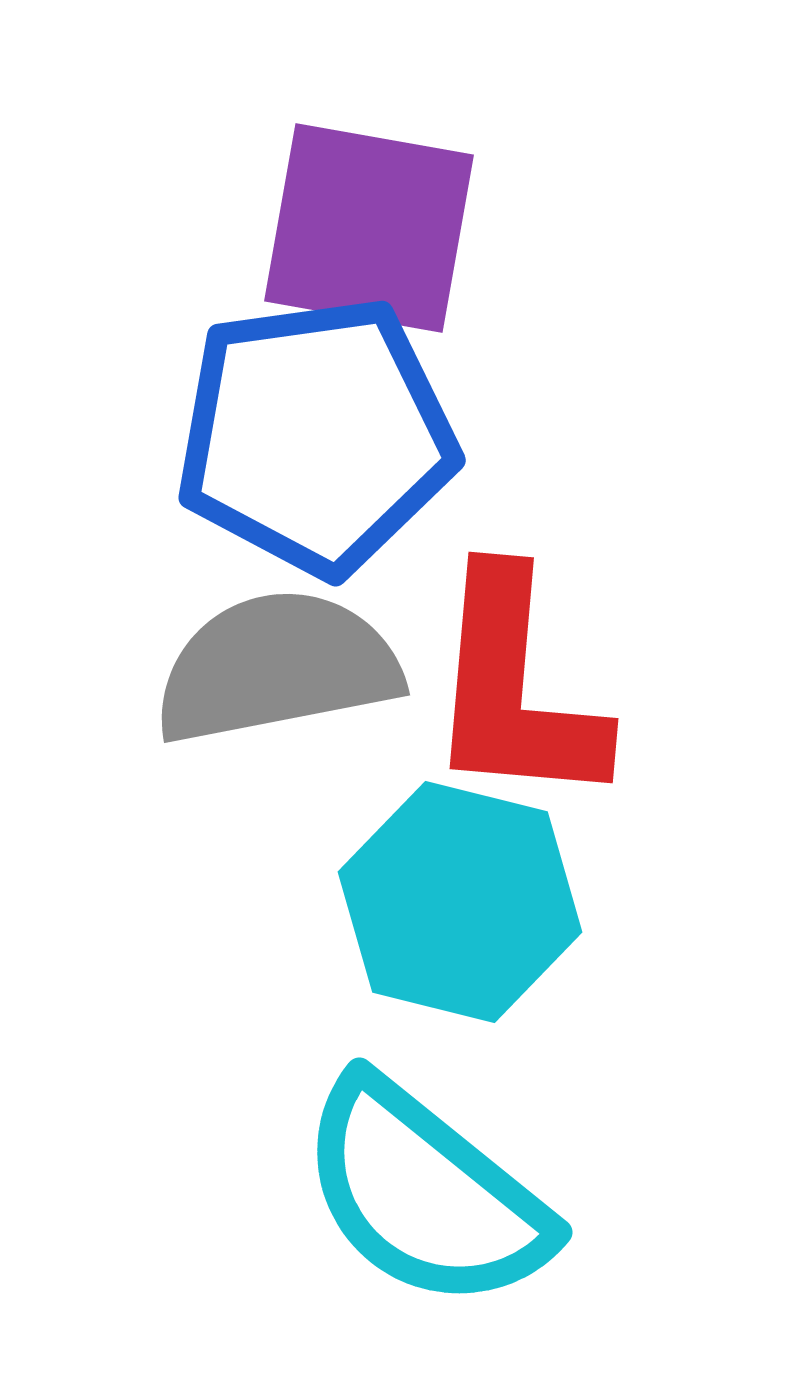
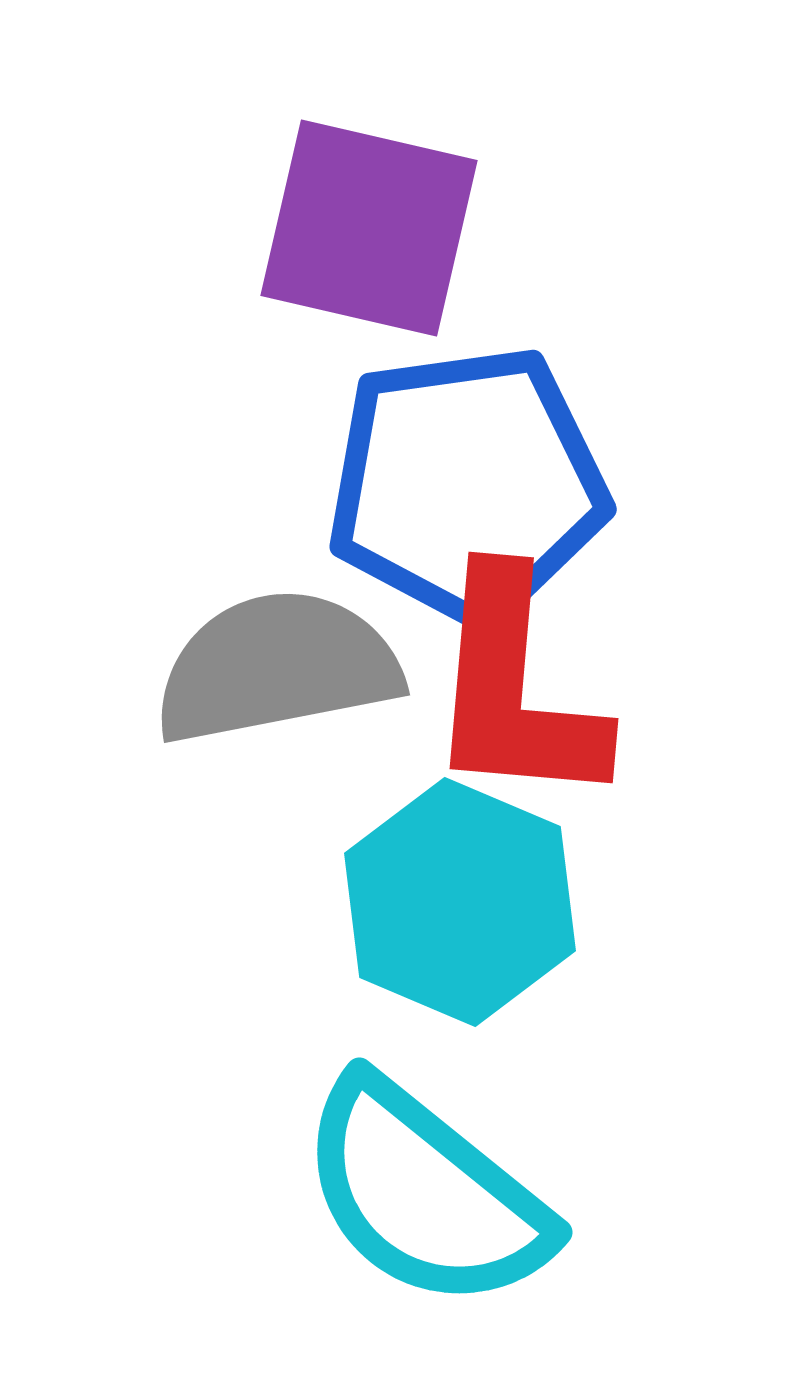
purple square: rotated 3 degrees clockwise
blue pentagon: moved 151 px right, 49 px down
cyan hexagon: rotated 9 degrees clockwise
